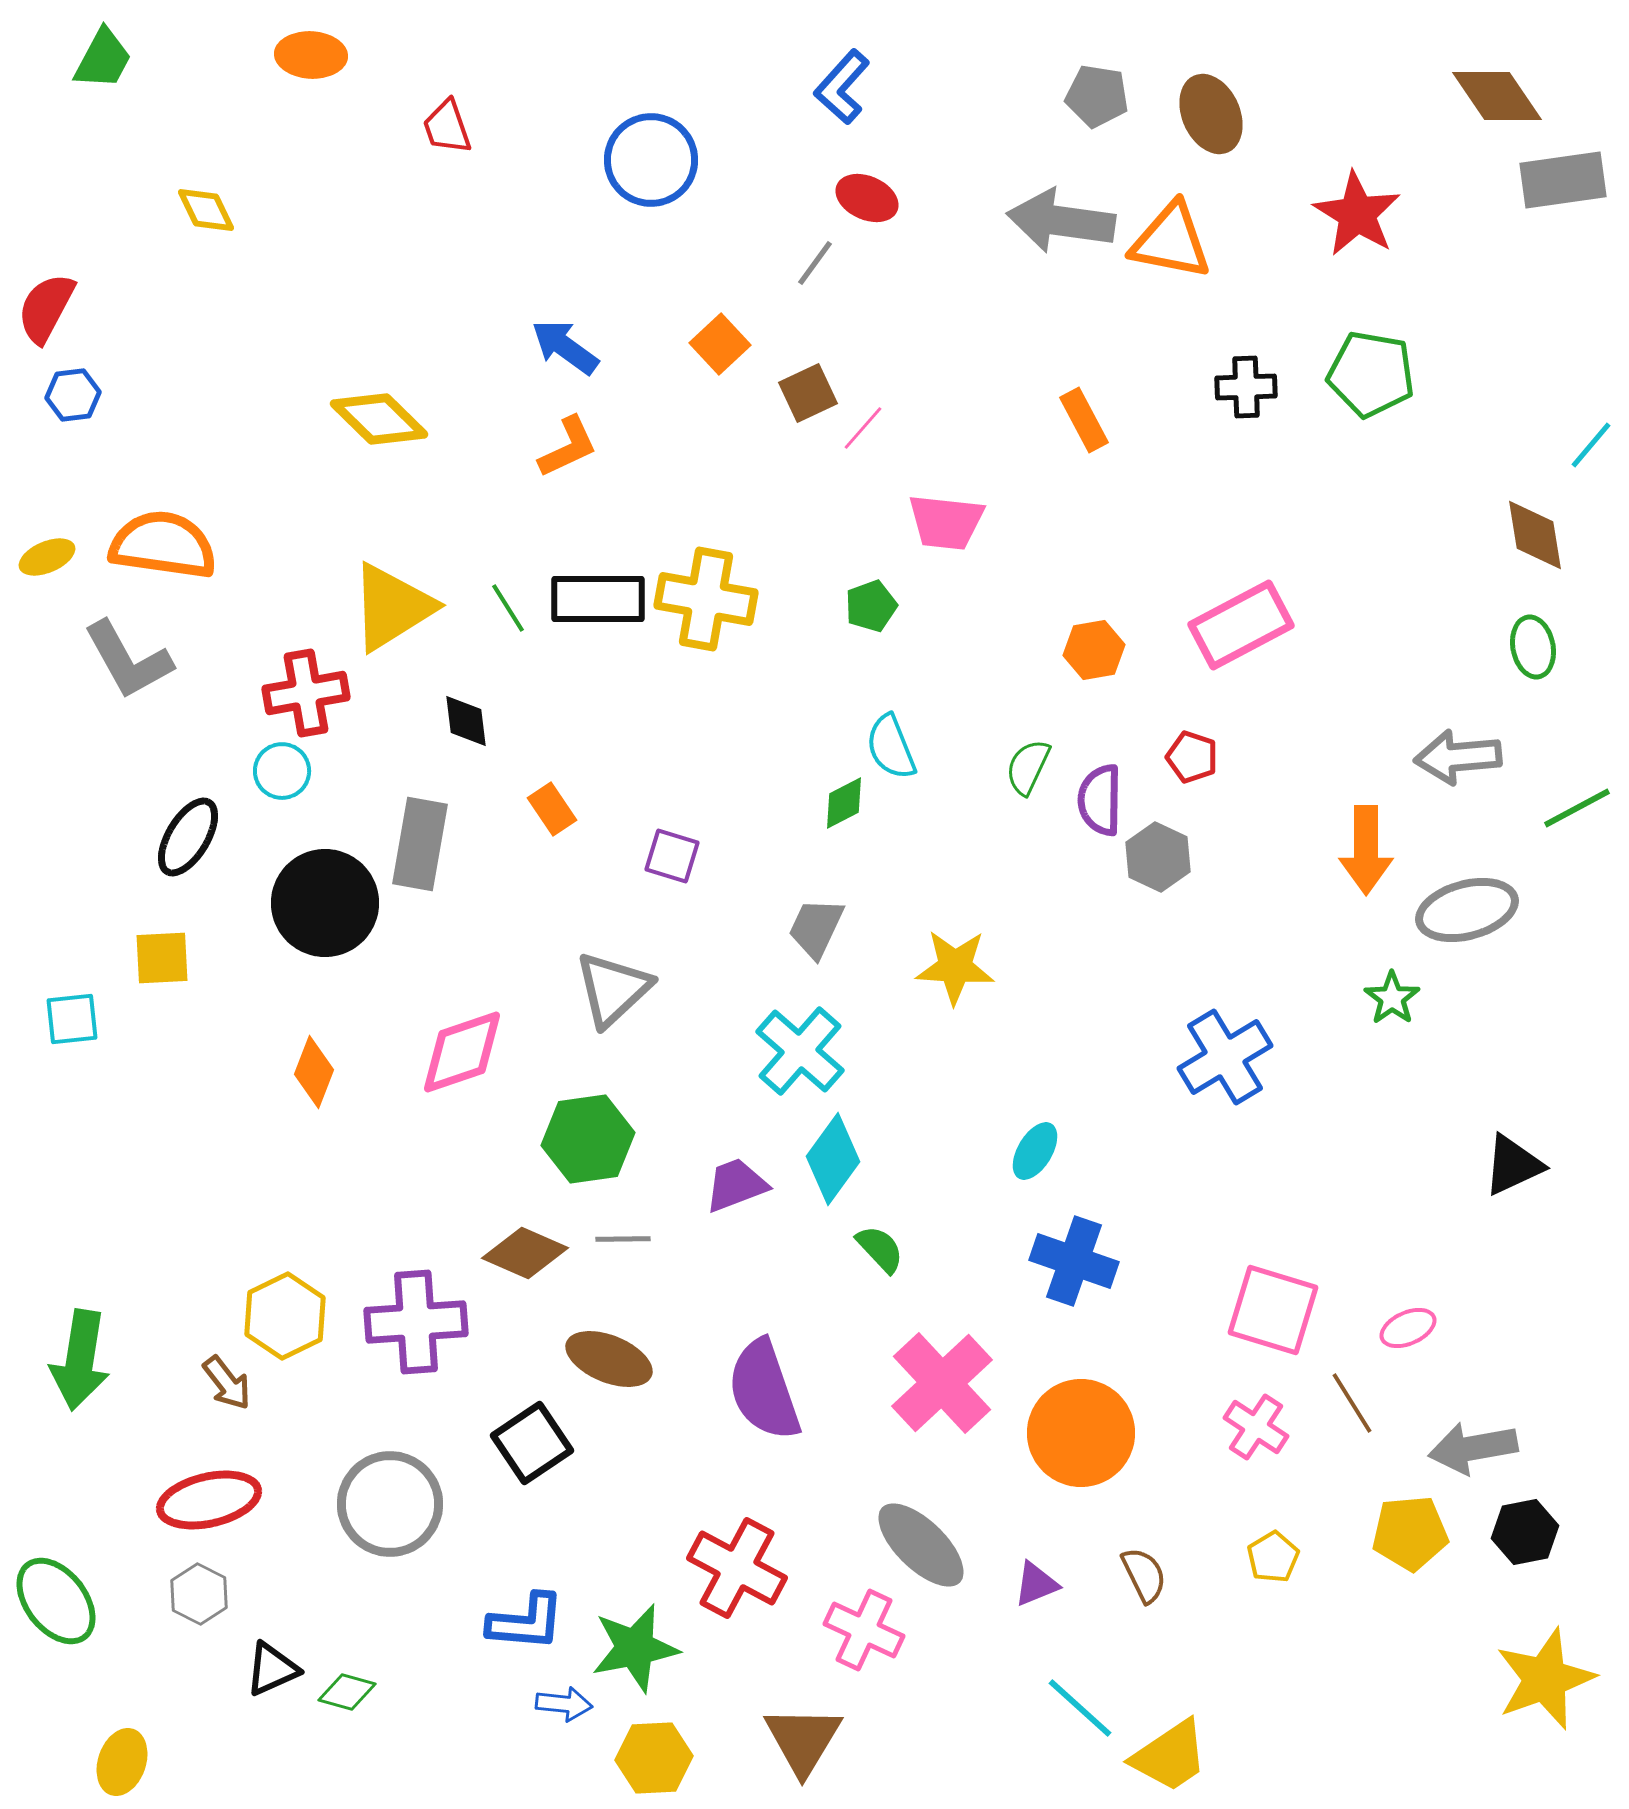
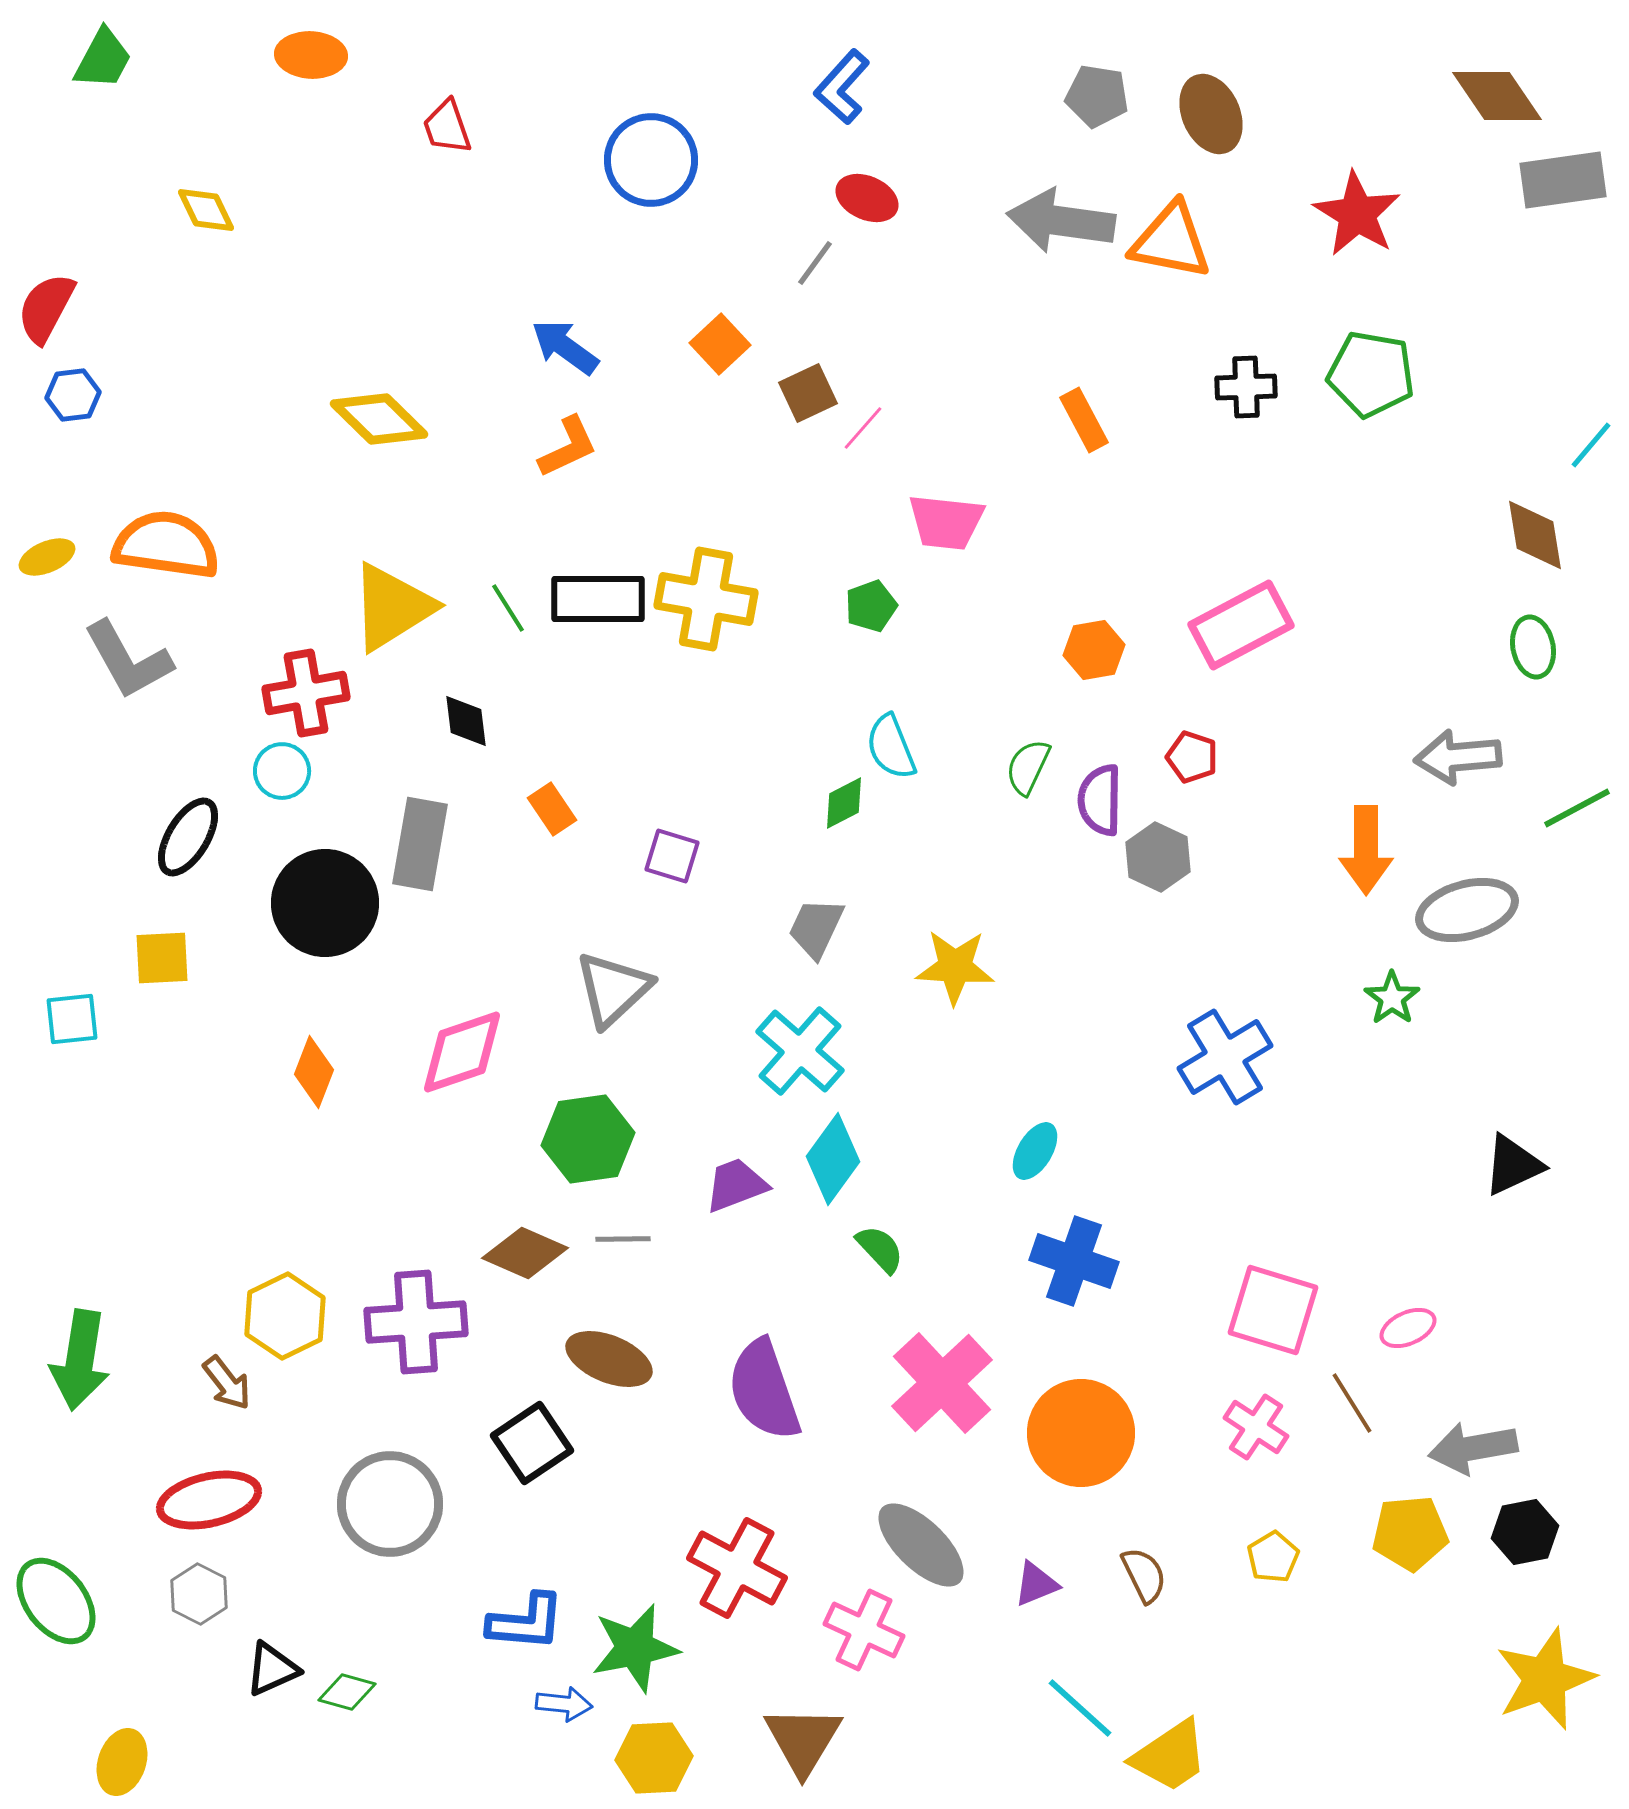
orange semicircle at (163, 545): moved 3 px right
